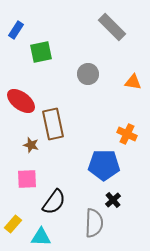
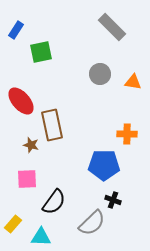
gray circle: moved 12 px right
red ellipse: rotated 12 degrees clockwise
brown rectangle: moved 1 px left, 1 px down
orange cross: rotated 24 degrees counterclockwise
black cross: rotated 28 degrees counterclockwise
gray semicircle: moved 2 px left; rotated 44 degrees clockwise
